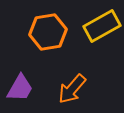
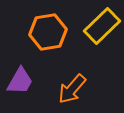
yellow rectangle: rotated 15 degrees counterclockwise
purple trapezoid: moved 7 px up
